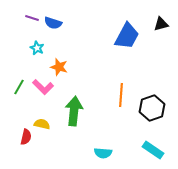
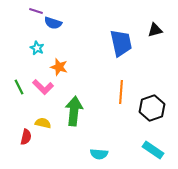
purple line: moved 4 px right, 7 px up
black triangle: moved 6 px left, 6 px down
blue trapezoid: moved 6 px left, 7 px down; rotated 40 degrees counterclockwise
green line: rotated 56 degrees counterclockwise
orange line: moved 3 px up
yellow semicircle: moved 1 px right, 1 px up
cyan semicircle: moved 4 px left, 1 px down
